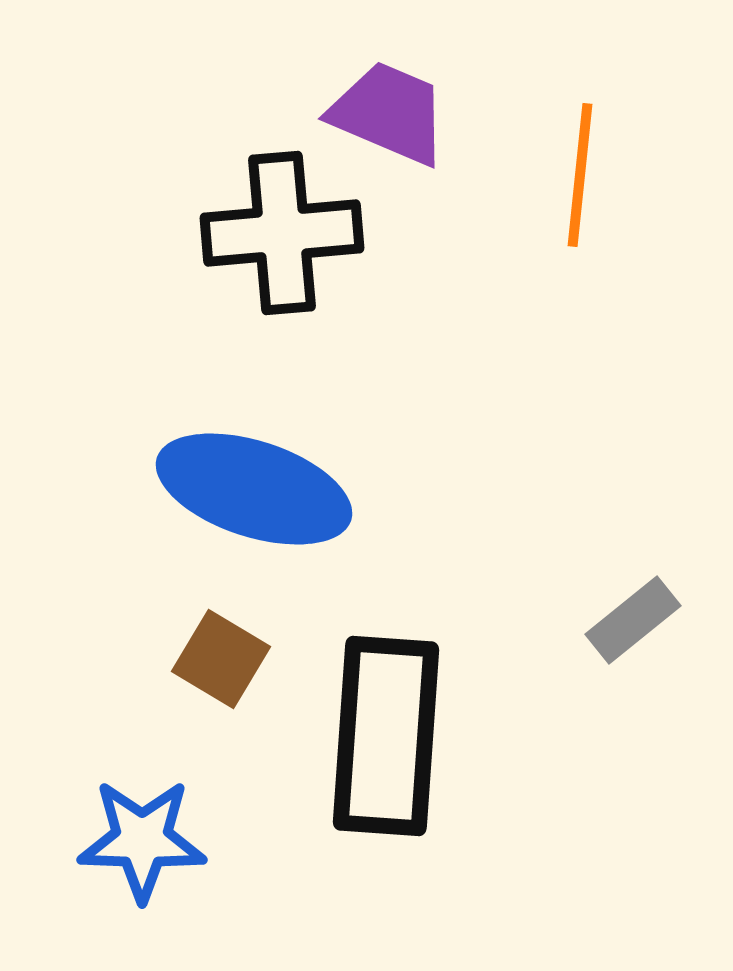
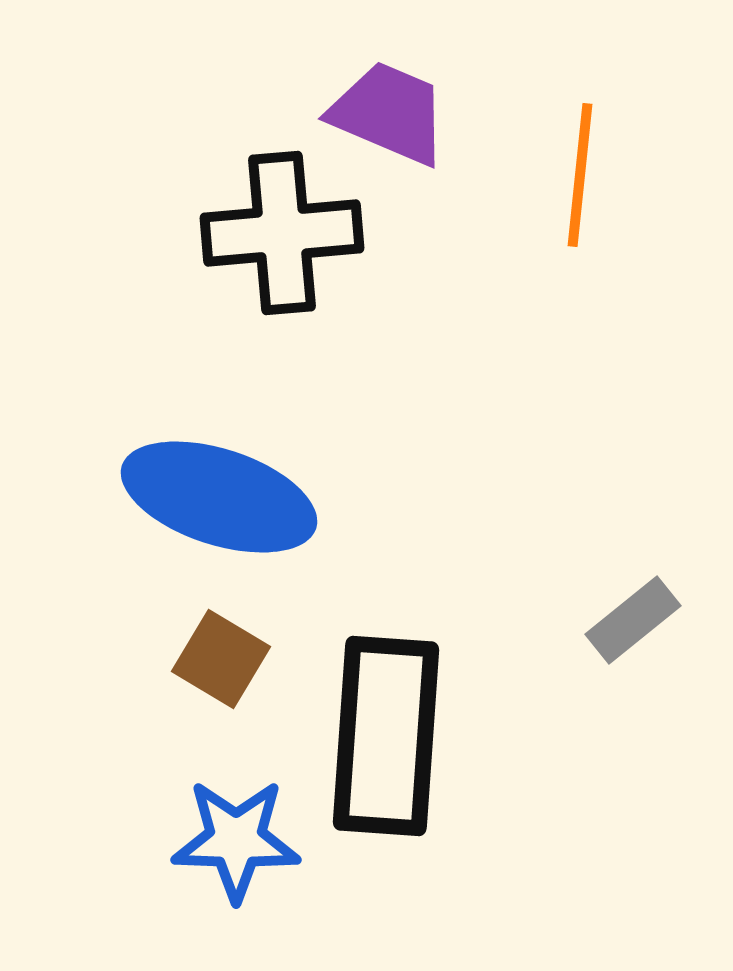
blue ellipse: moved 35 px left, 8 px down
blue star: moved 94 px right
